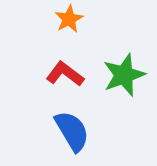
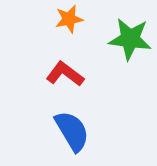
orange star: rotated 16 degrees clockwise
green star: moved 6 px right, 36 px up; rotated 27 degrees clockwise
